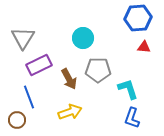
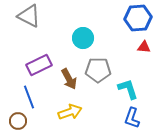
gray triangle: moved 6 px right, 22 px up; rotated 35 degrees counterclockwise
brown circle: moved 1 px right, 1 px down
